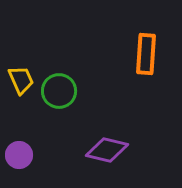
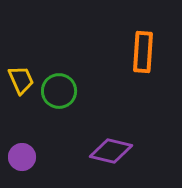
orange rectangle: moved 3 px left, 2 px up
purple diamond: moved 4 px right, 1 px down
purple circle: moved 3 px right, 2 px down
